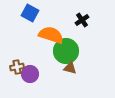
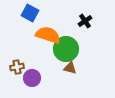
black cross: moved 3 px right, 1 px down
orange semicircle: moved 3 px left
green circle: moved 2 px up
purple circle: moved 2 px right, 4 px down
